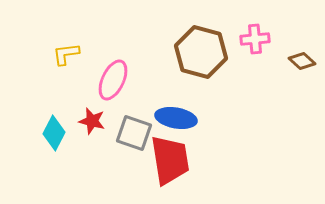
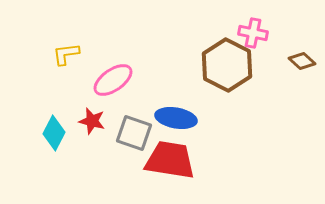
pink cross: moved 2 px left, 6 px up; rotated 16 degrees clockwise
brown hexagon: moved 26 px right, 13 px down; rotated 12 degrees clockwise
pink ellipse: rotated 30 degrees clockwise
red trapezoid: rotated 72 degrees counterclockwise
